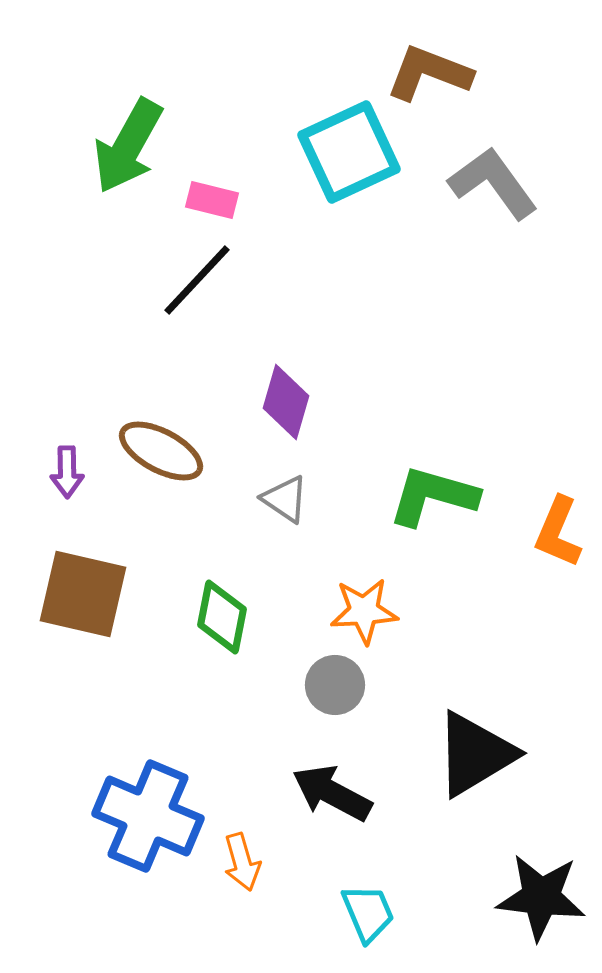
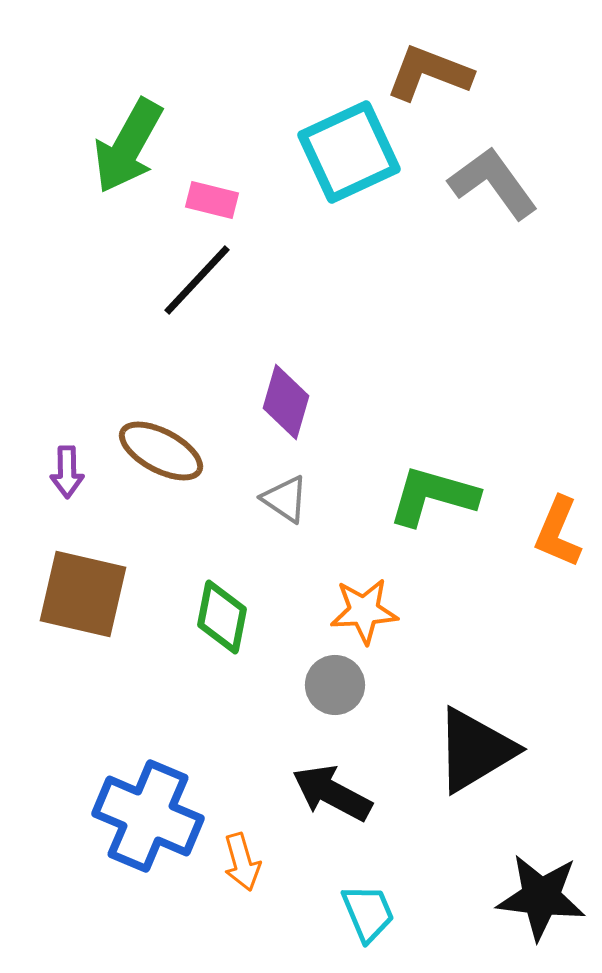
black triangle: moved 4 px up
